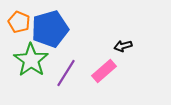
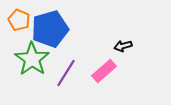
orange pentagon: moved 2 px up
green star: moved 1 px right, 1 px up
